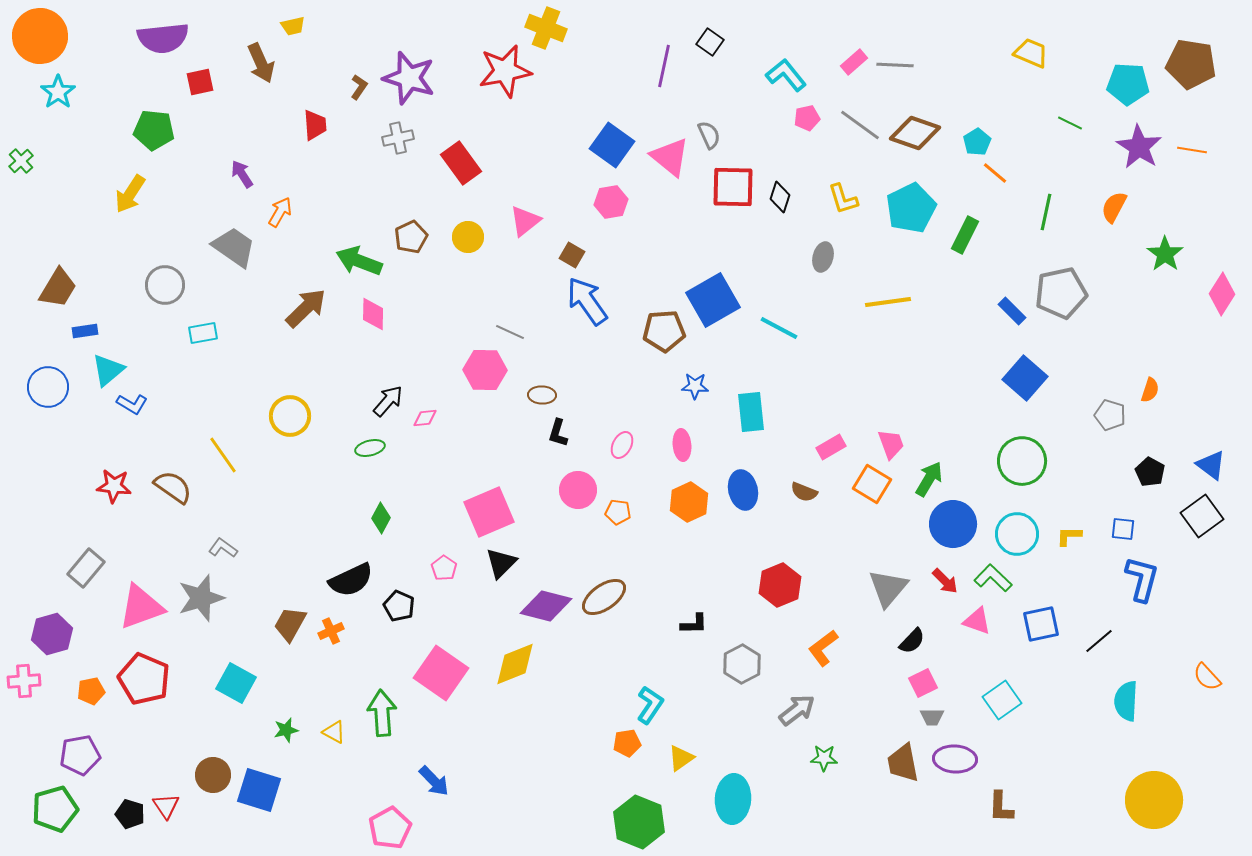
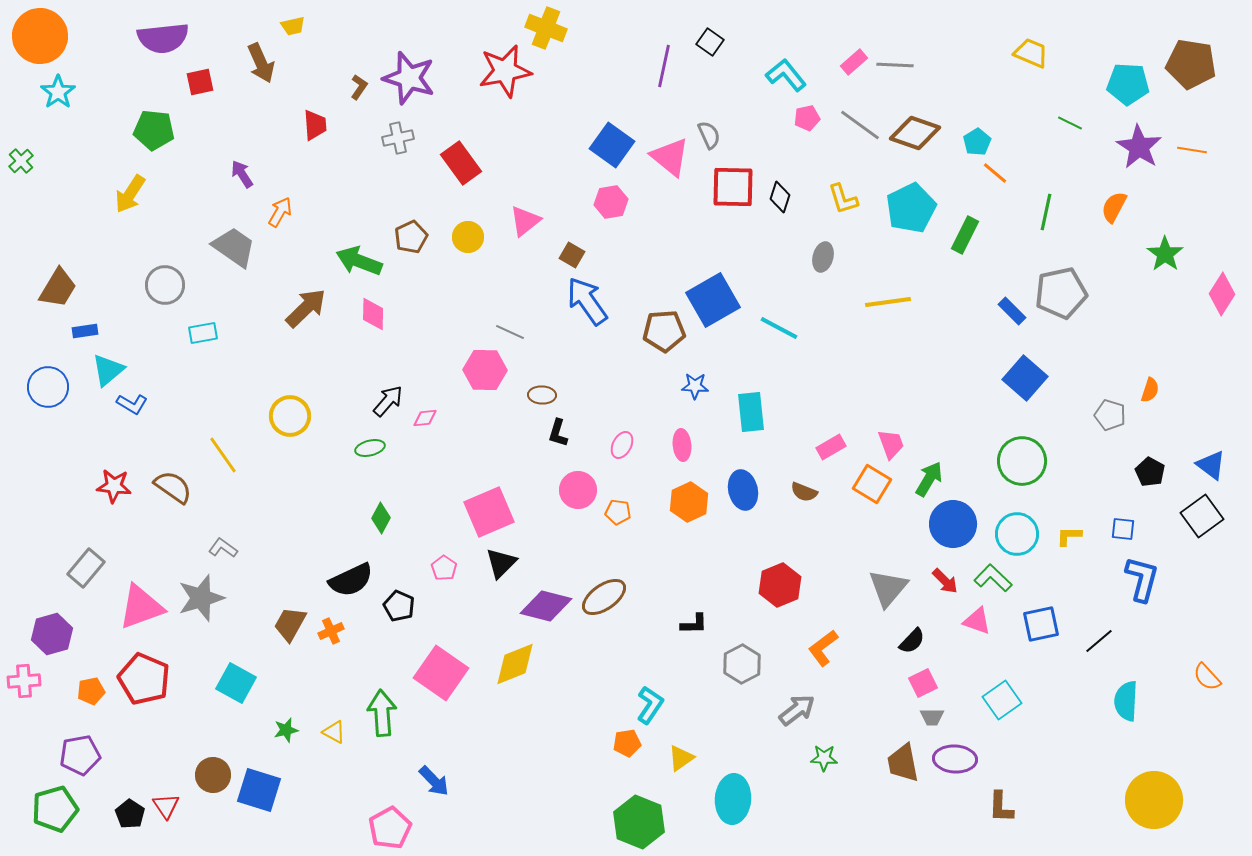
black pentagon at (130, 814): rotated 16 degrees clockwise
